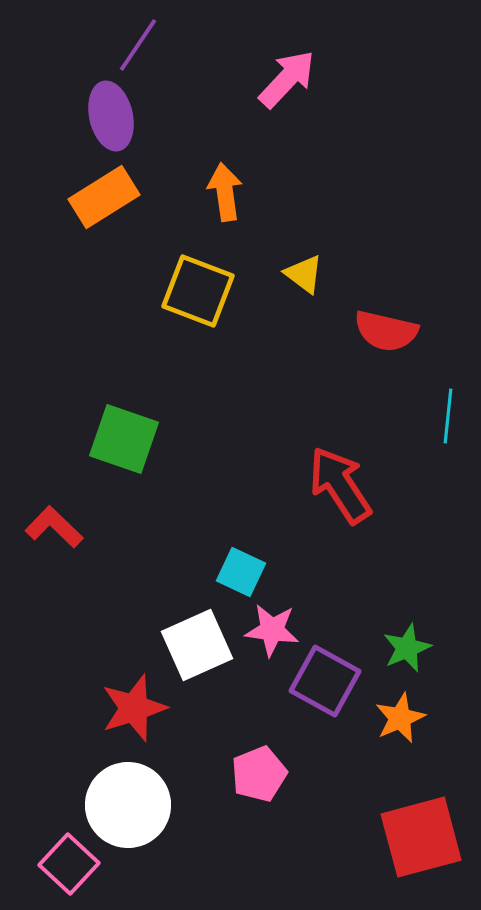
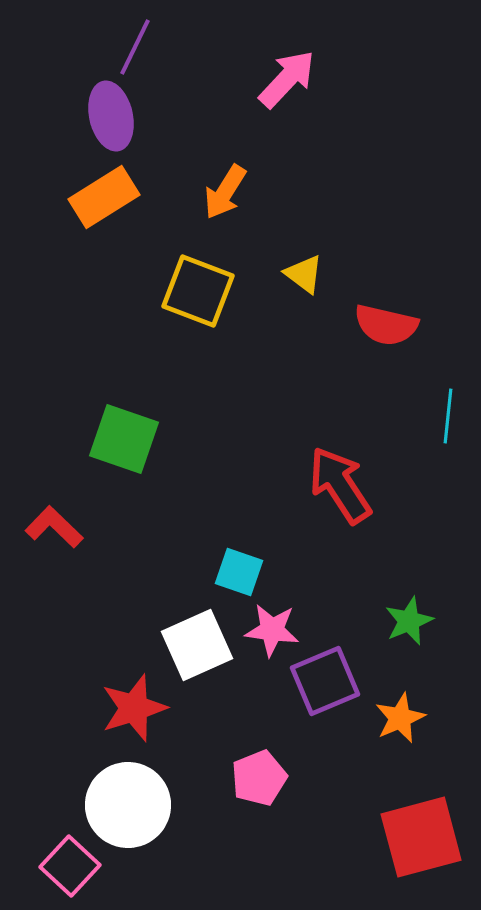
purple line: moved 3 px left, 2 px down; rotated 8 degrees counterclockwise
orange arrow: rotated 140 degrees counterclockwise
red semicircle: moved 6 px up
cyan square: moved 2 px left; rotated 6 degrees counterclockwise
green star: moved 2 px right, 27 px up
purple square: rotated 38 degrees clockwise
pink pentagon: moved 4 px down
pink square: moved 1 px right, 2 px down
